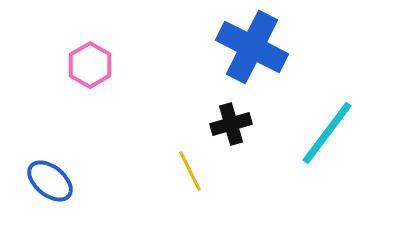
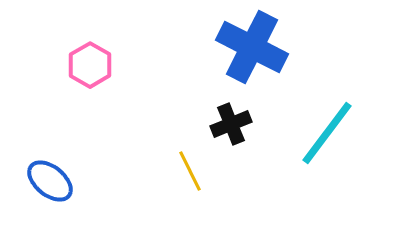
black cross: rotated 6 degrees counterclockwise
